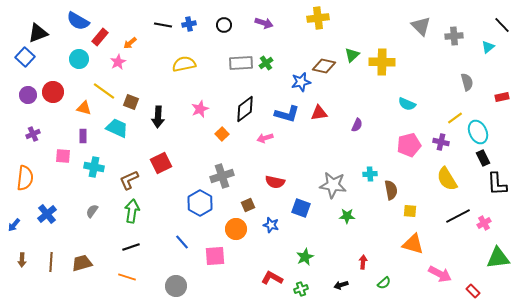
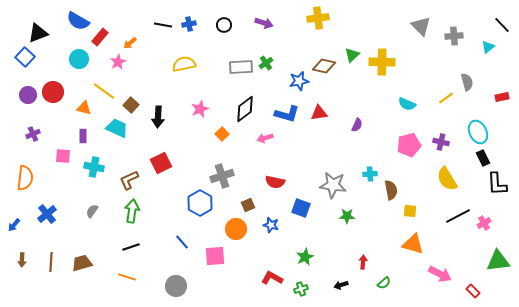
gray rectangle at (241, 63): moved 4 px down
blue star at (301, 82): moved 2 px left, 1 px up
brown square at (131, 102): moved 3 px down; rotated 21 degrees clockwise
yellow line at (455, 118): moved 9 px left, 20 px up
green triangle at (498, 258): moved 3 px down
